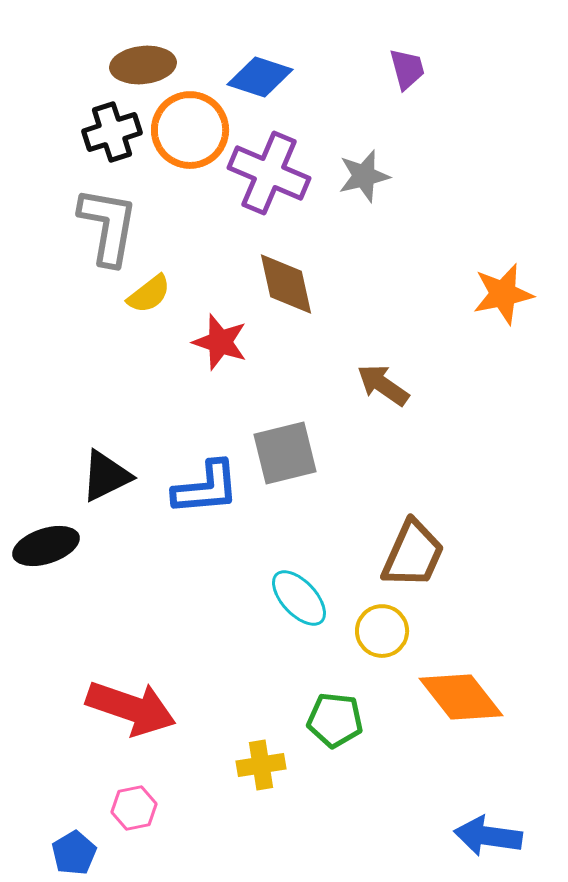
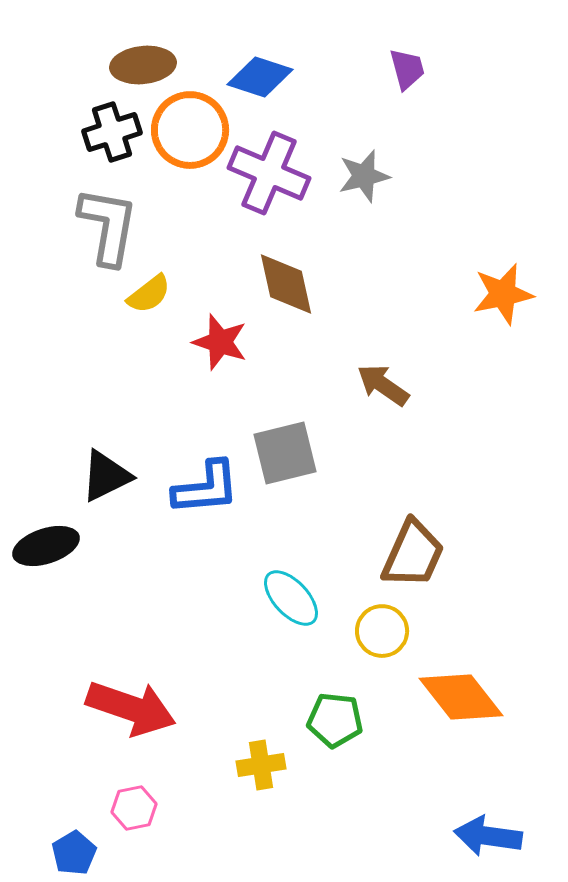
cyan ellipse: moved 8 px left
